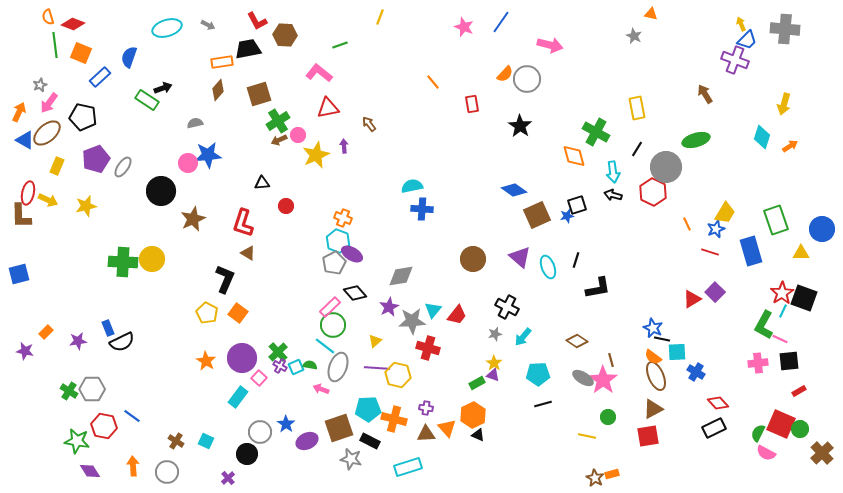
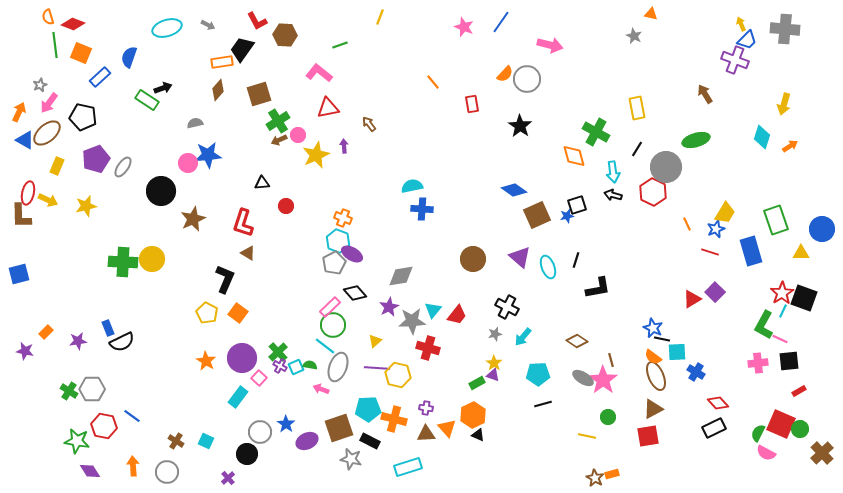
black trapezoid at (248, 49): moved 6 px left; rotated 44 degrees counterclockwise
